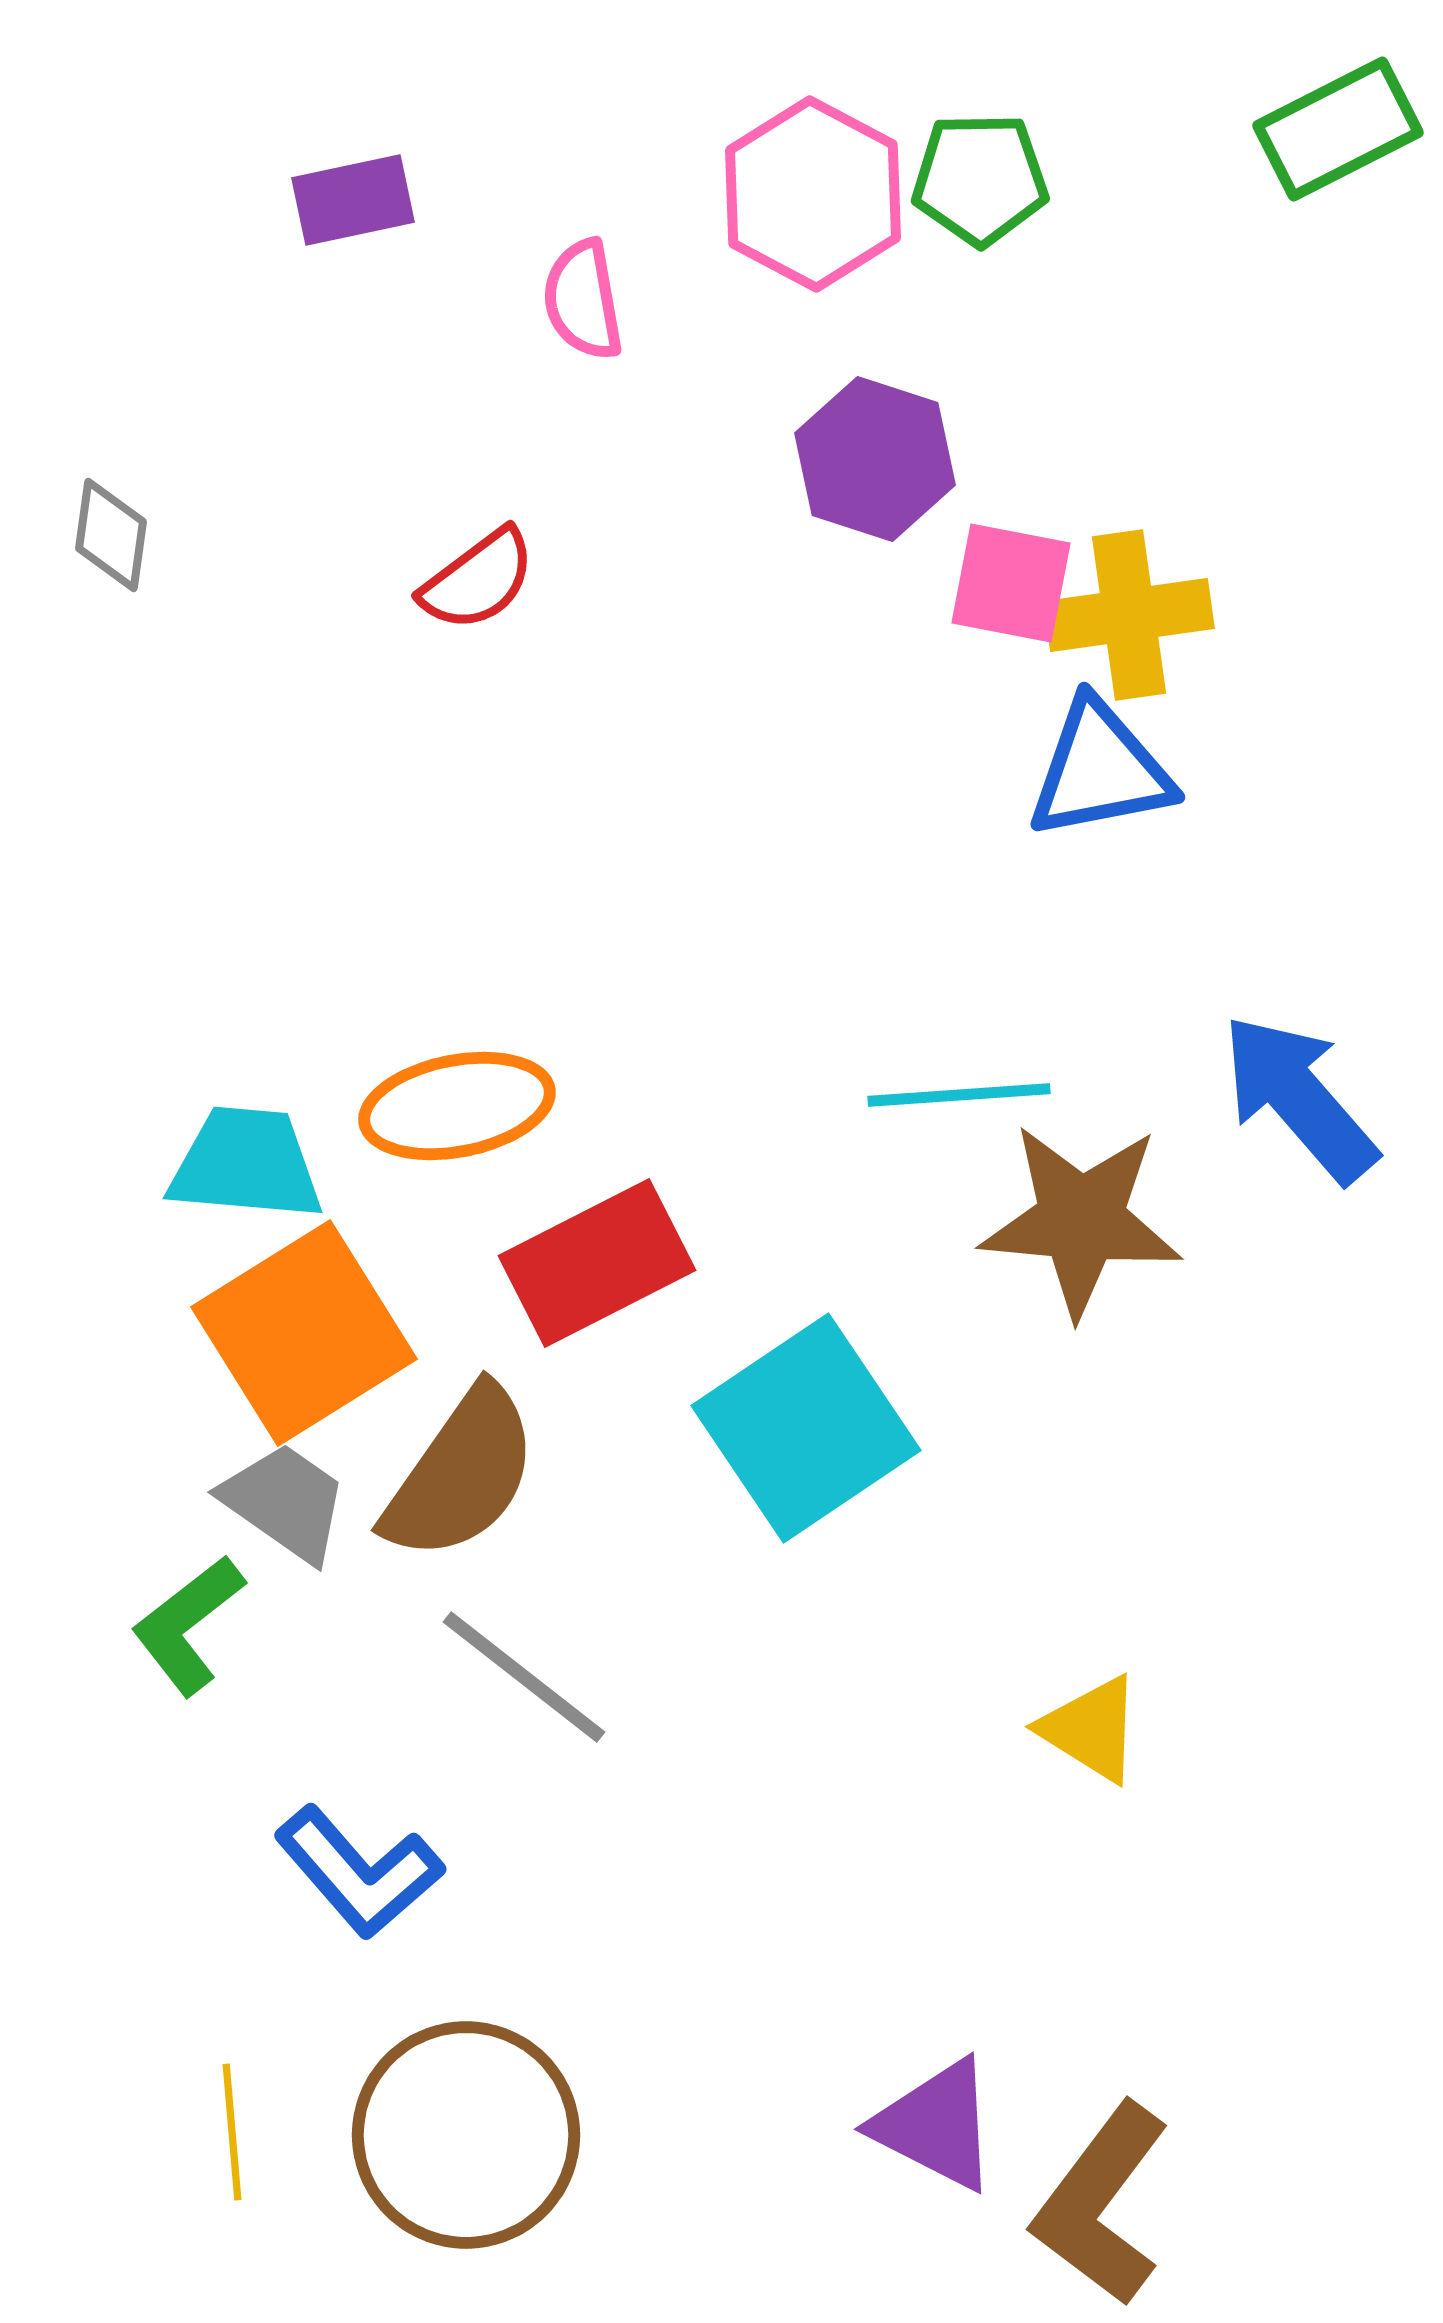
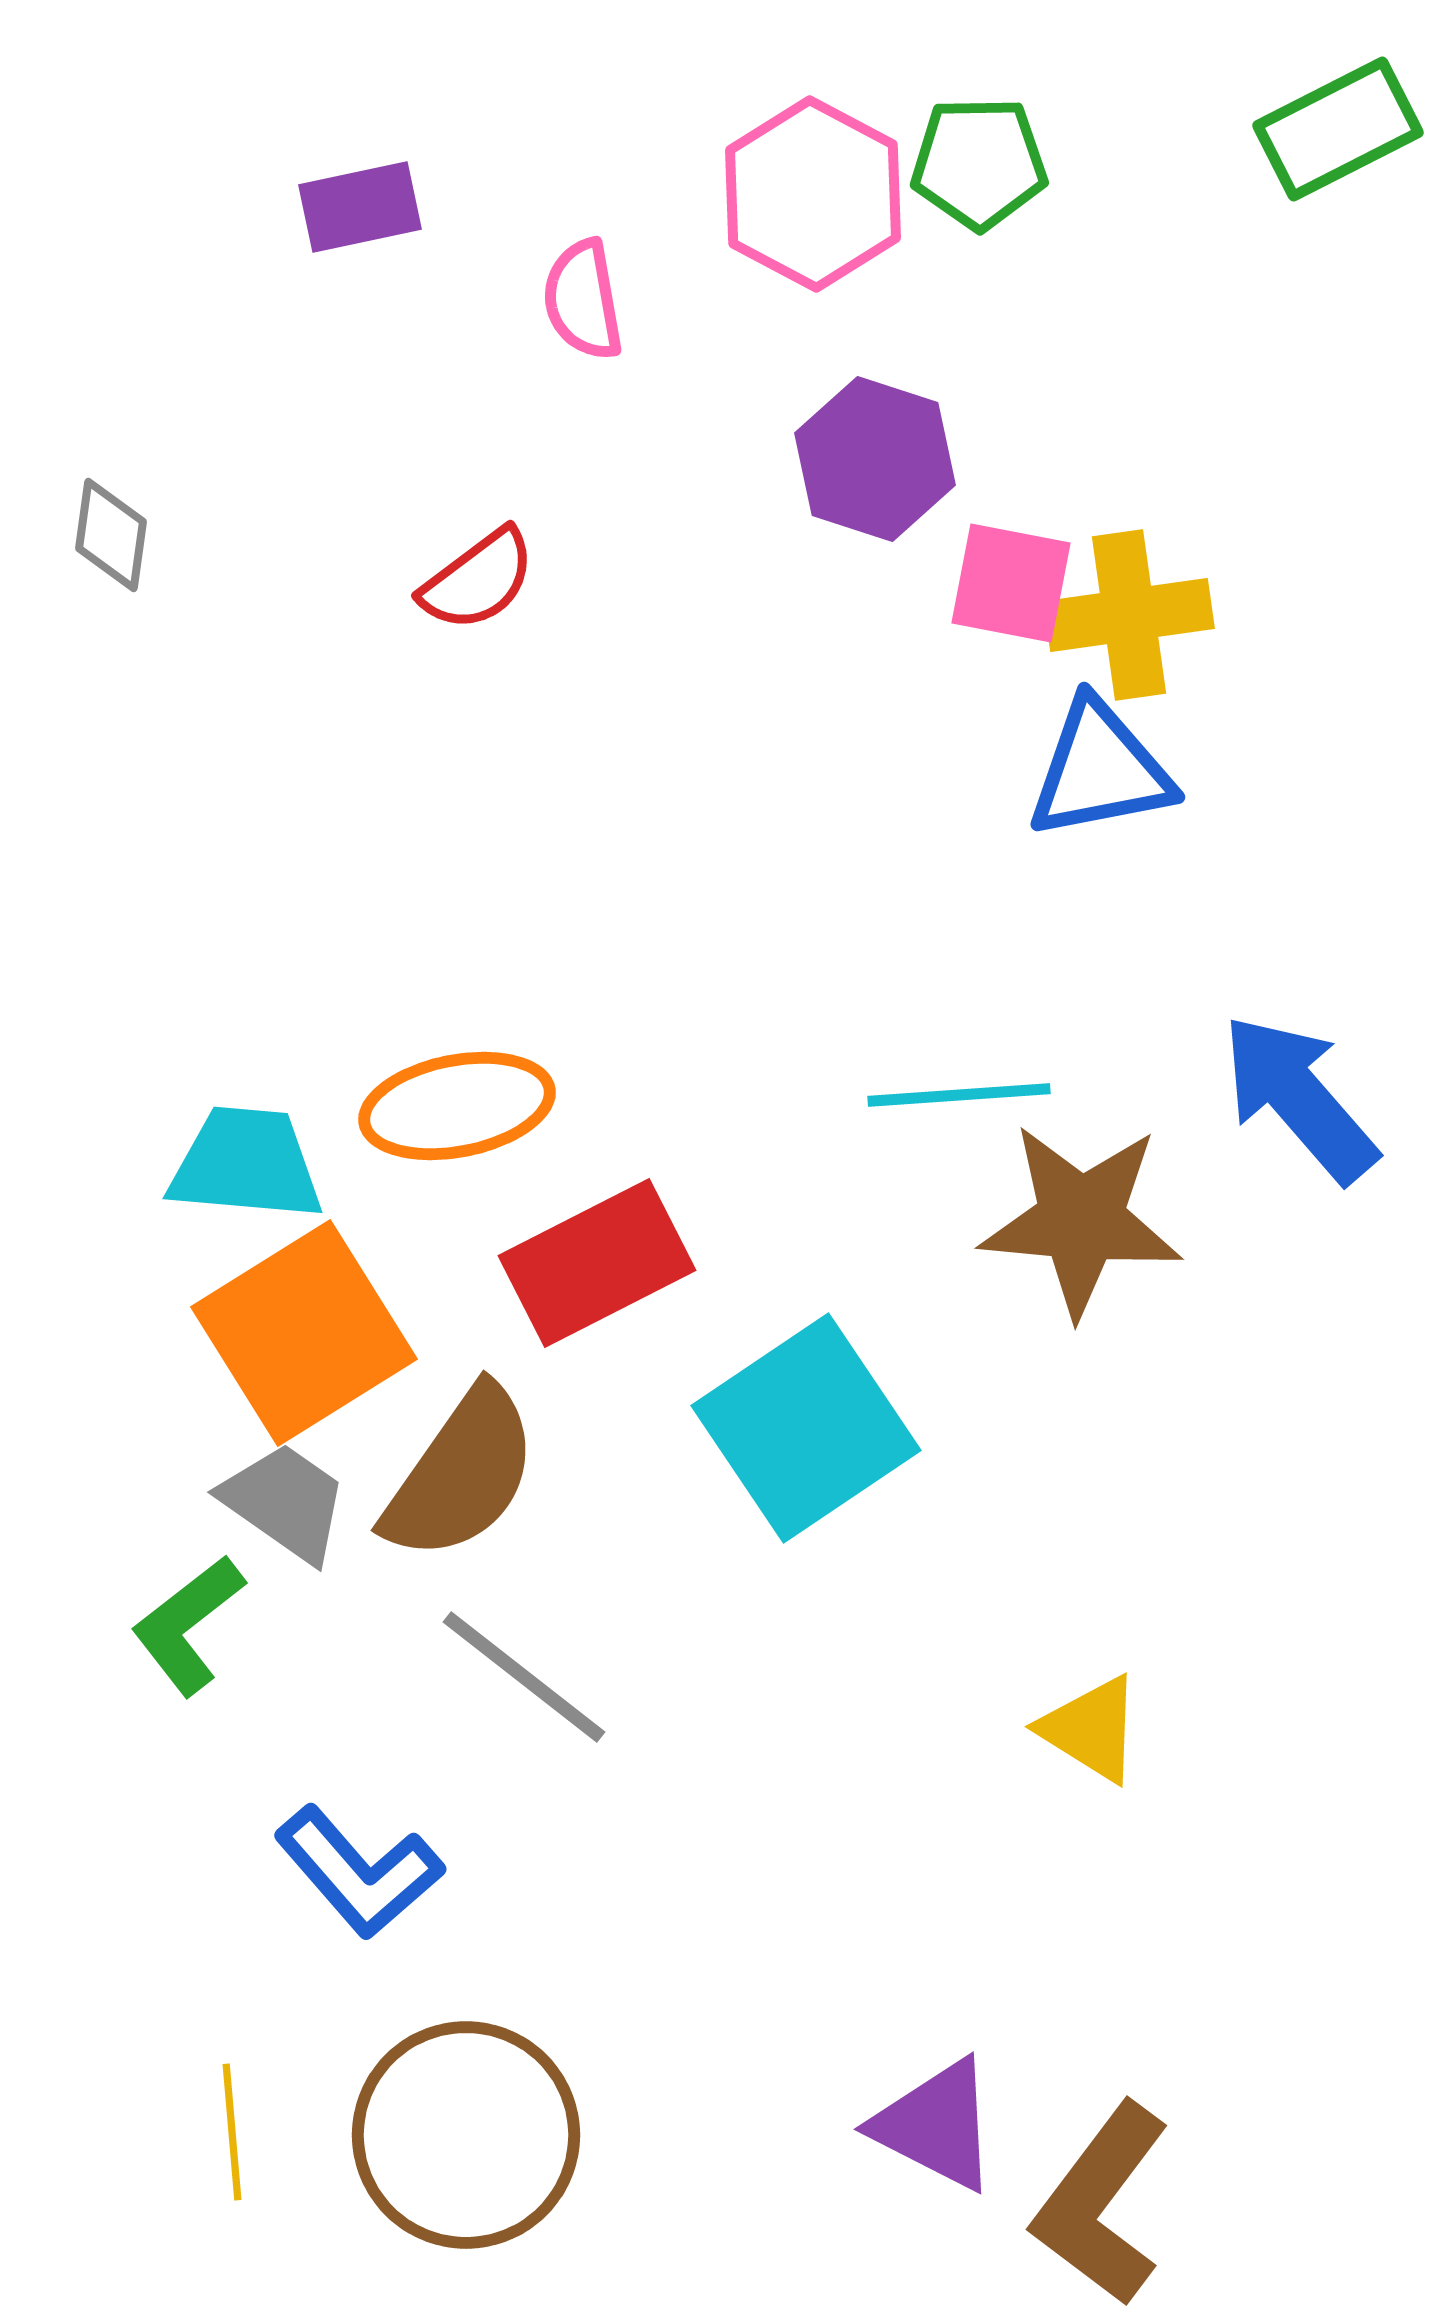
green pentagon: moved 1 px left, 16 px up
purple rectangle: moved 7 px right, 7 px down
